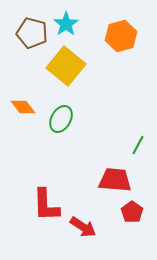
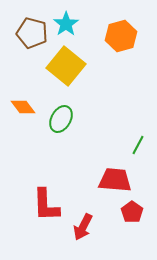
red arrow: rotated 84 degrees clockwise
